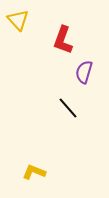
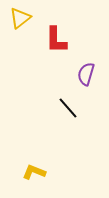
yellow triangle: moved 2 px right, 2 px up; rotated 35 degrees clockwise
red L-shape: moved 7 px left; rotated 20 degrees counterclockwise
purple semicircle: moved 2 px right, 2 px down
